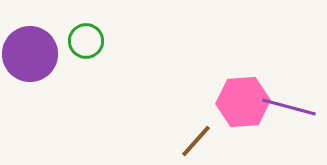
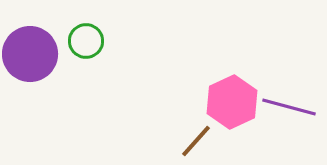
pink hexagon: moved 11 px left; rotated 21 degrees counterclockwise
